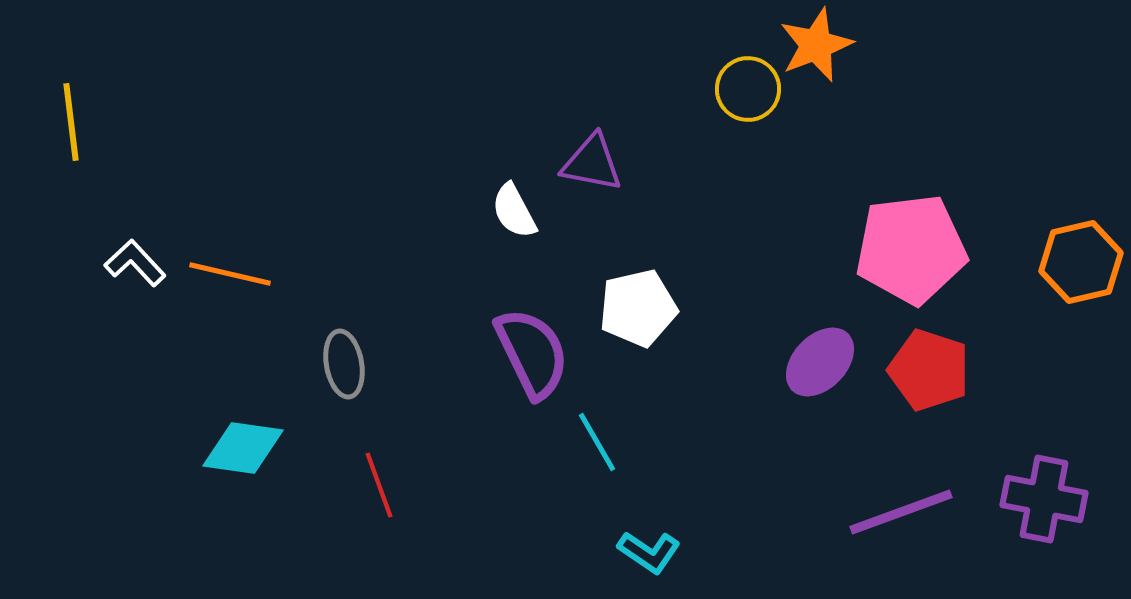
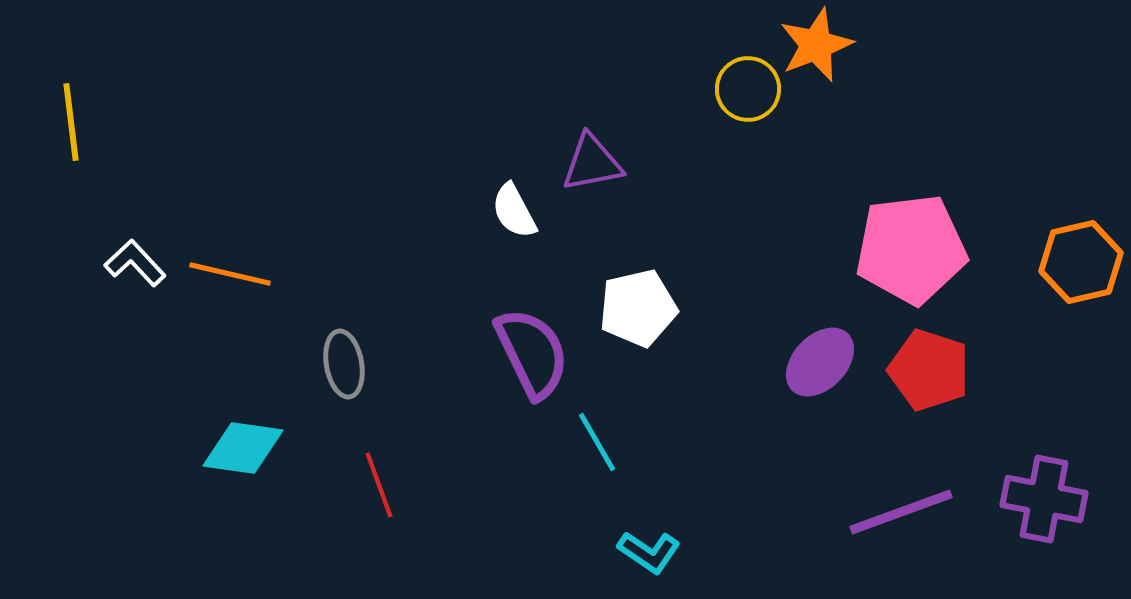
purple triangle: rotated 22 degrees counterclockwise
